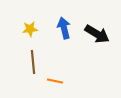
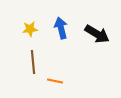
blue arrow: moved 3 px left
